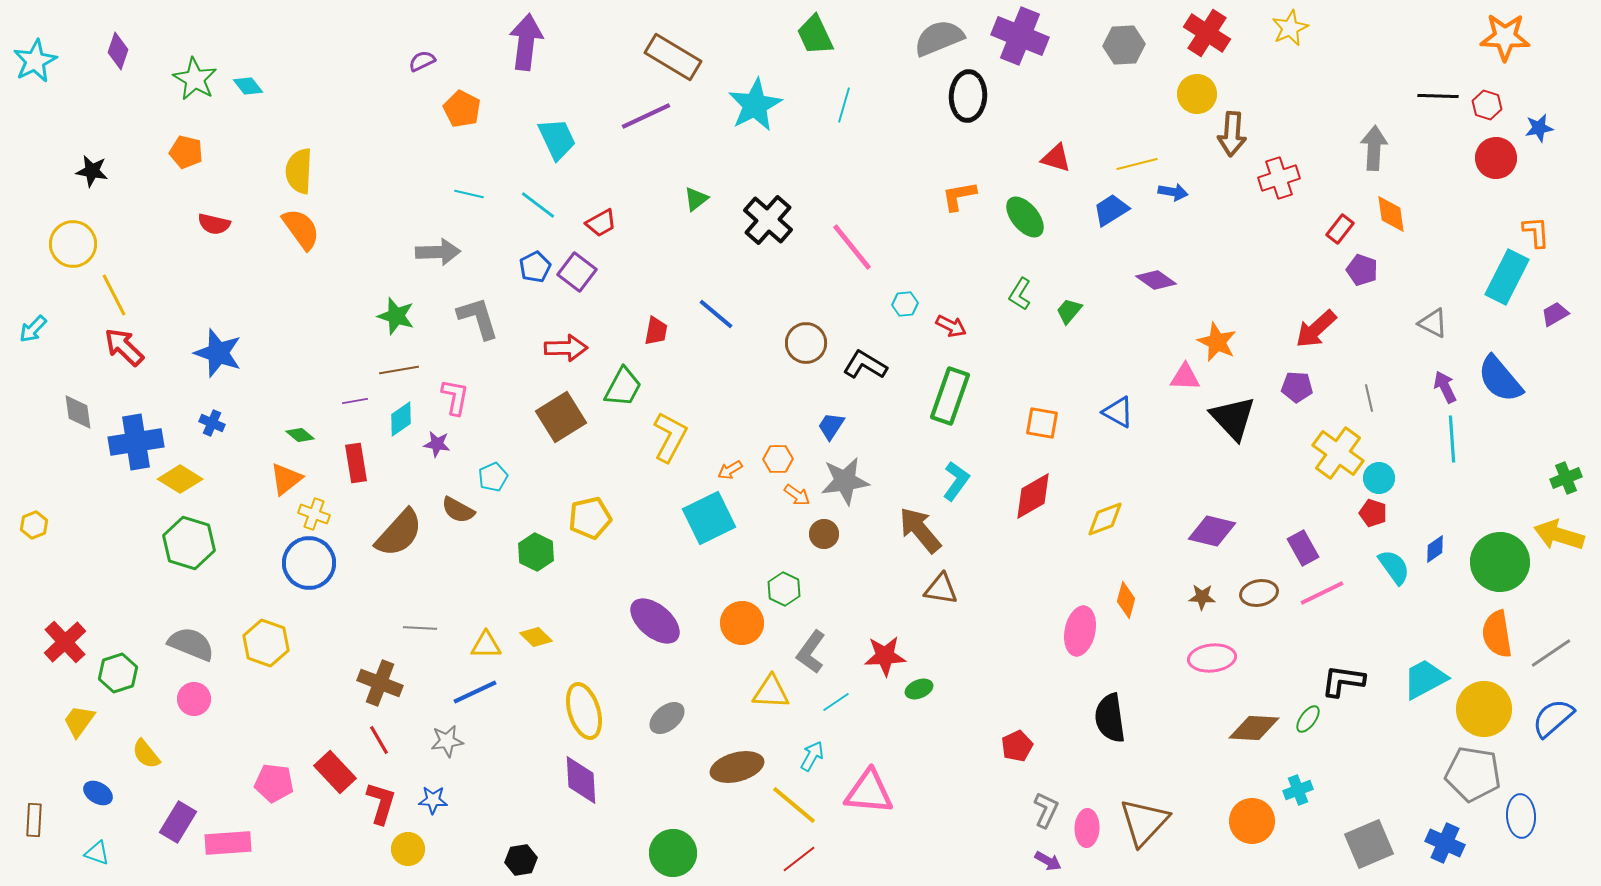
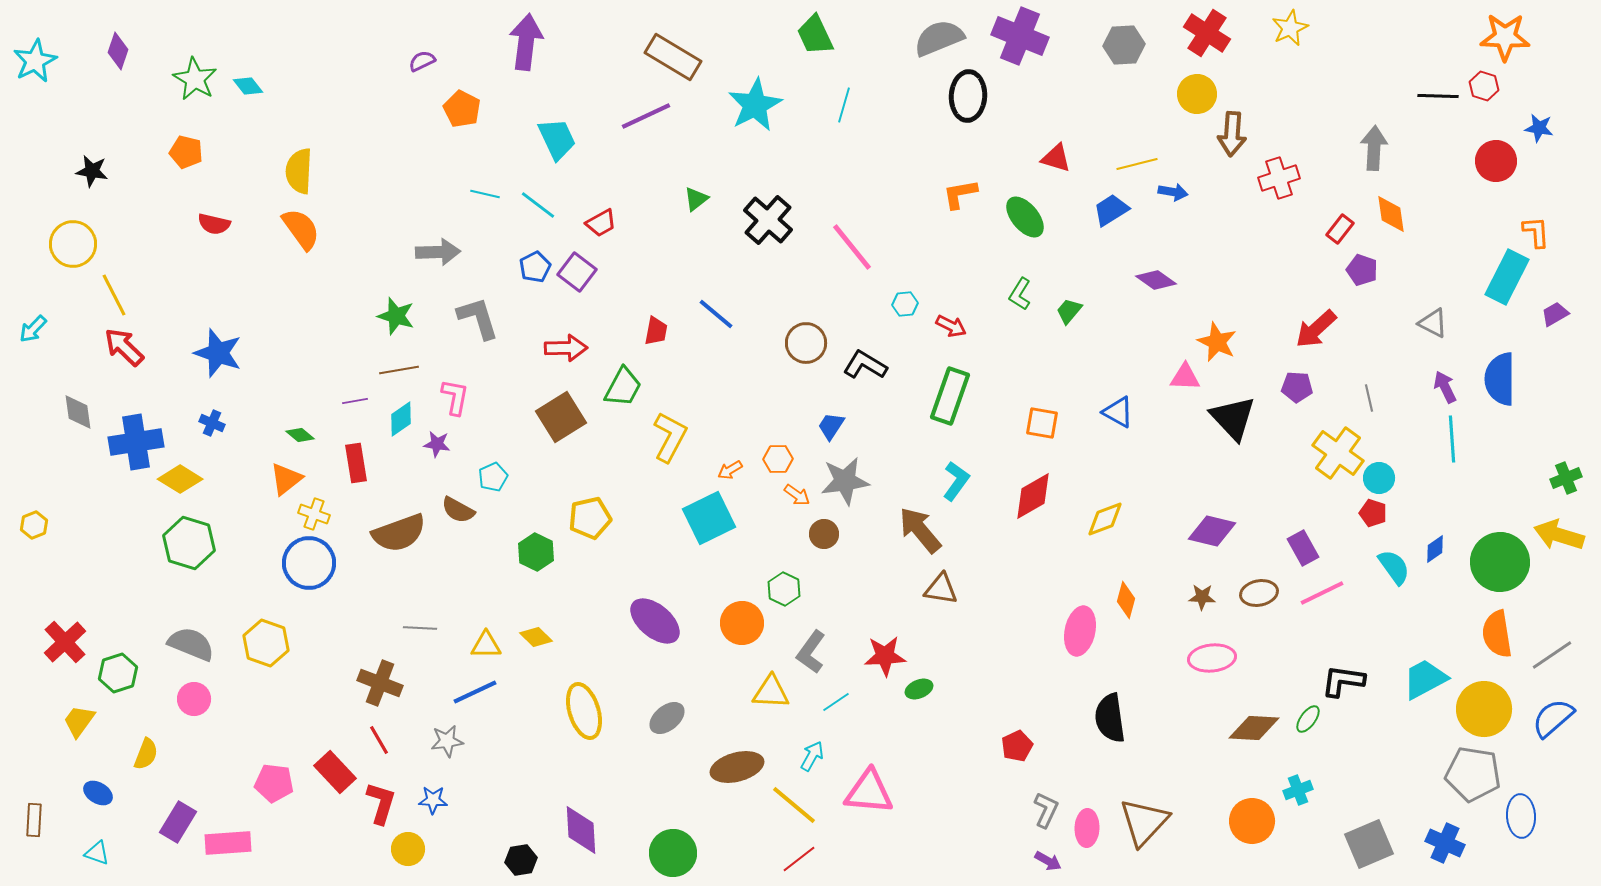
red hexagon at (1487, 105): moved 3 px left, 19 px up
blue star at (1539, 128): rotated 20 degrees clockwise
red circle at (1496, 158): moved 3 px down
cyan line at (469, 194): moved 16 px right
orange L-shape at (959, 196): moved 1 px right, 2 px up
blue semicircle at (1500, 379): rotated 40 degrees clockwise
brown semicircle at (399, 533): rotated 28 degrees clockwise
gray line at (1551, 653): moved 1 px right, 2 px down
yellow semicircle at (146, 754): rotated 120 degrees counterclockwise
purple diamond at (581, 780): moved 50 px down
